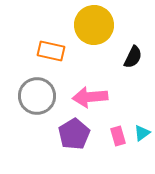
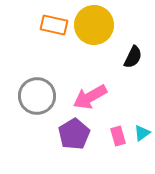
orange rectangle: moved 3 px right, 26 px up
pink arrow: rotated 24 degrees counterclockwise
